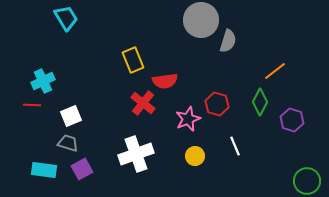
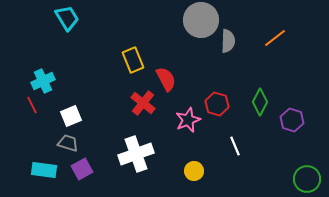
cyan trapezoid: moved 1 px right
gray semicircle: rotated 15 degrees counterclockwise
orange line: moved 33 px up
red semicircle: moved 1 px right, 2 px up; rotated 110 degrees counterclockwise
red line: rotated 60 degrees clockwise
pink star: moved 1 px down
yellow circle: moved 1 px left, 15 px down
green circle: moved 2 px up
